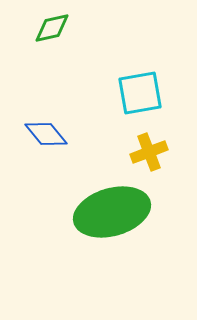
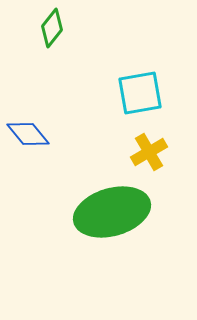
green diamond: rotated 39 degrees counterclockwise
blue diamond: moved 18 px left
yellow cross: rotated 9 degrees counterclockwise
